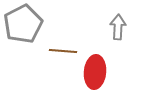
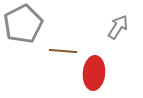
gray arrow: rotated 30 degrees clockwise
red ellipse: moved 1 px left, 1 px down
